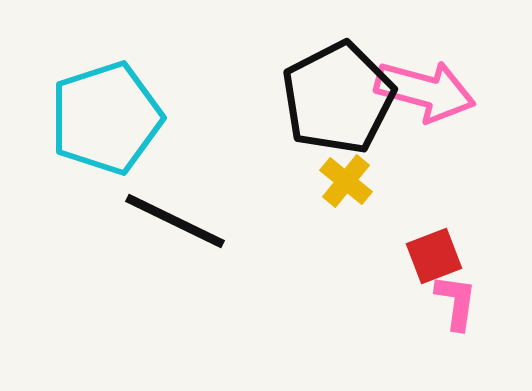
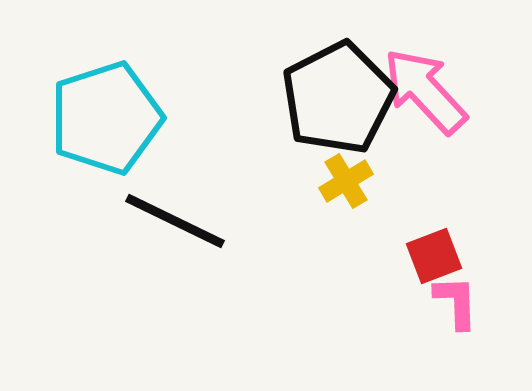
pink arrow: rotated 148 degrees counterclockwise
yellow cross: rotated 20 degrees clockwise
pink L-shape: rotated 10 degrees counterclockwise
